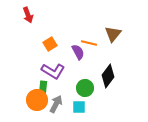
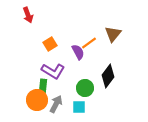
orange line: rotated 49 degrees counterclockwise
green rectangle: moved 2 px up
